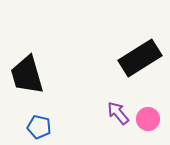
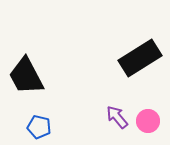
black trapezoid: moved 1 px left, 1 px down; rotated 12 degrees counterclockwise
purple arrow: moved 1 px left, 4 px down
pink circle: moved 2 px down
